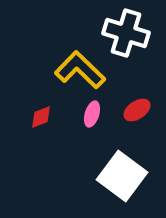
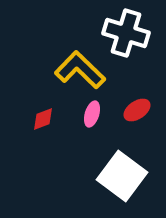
red diamond: moved 2 px right, 2 px down
